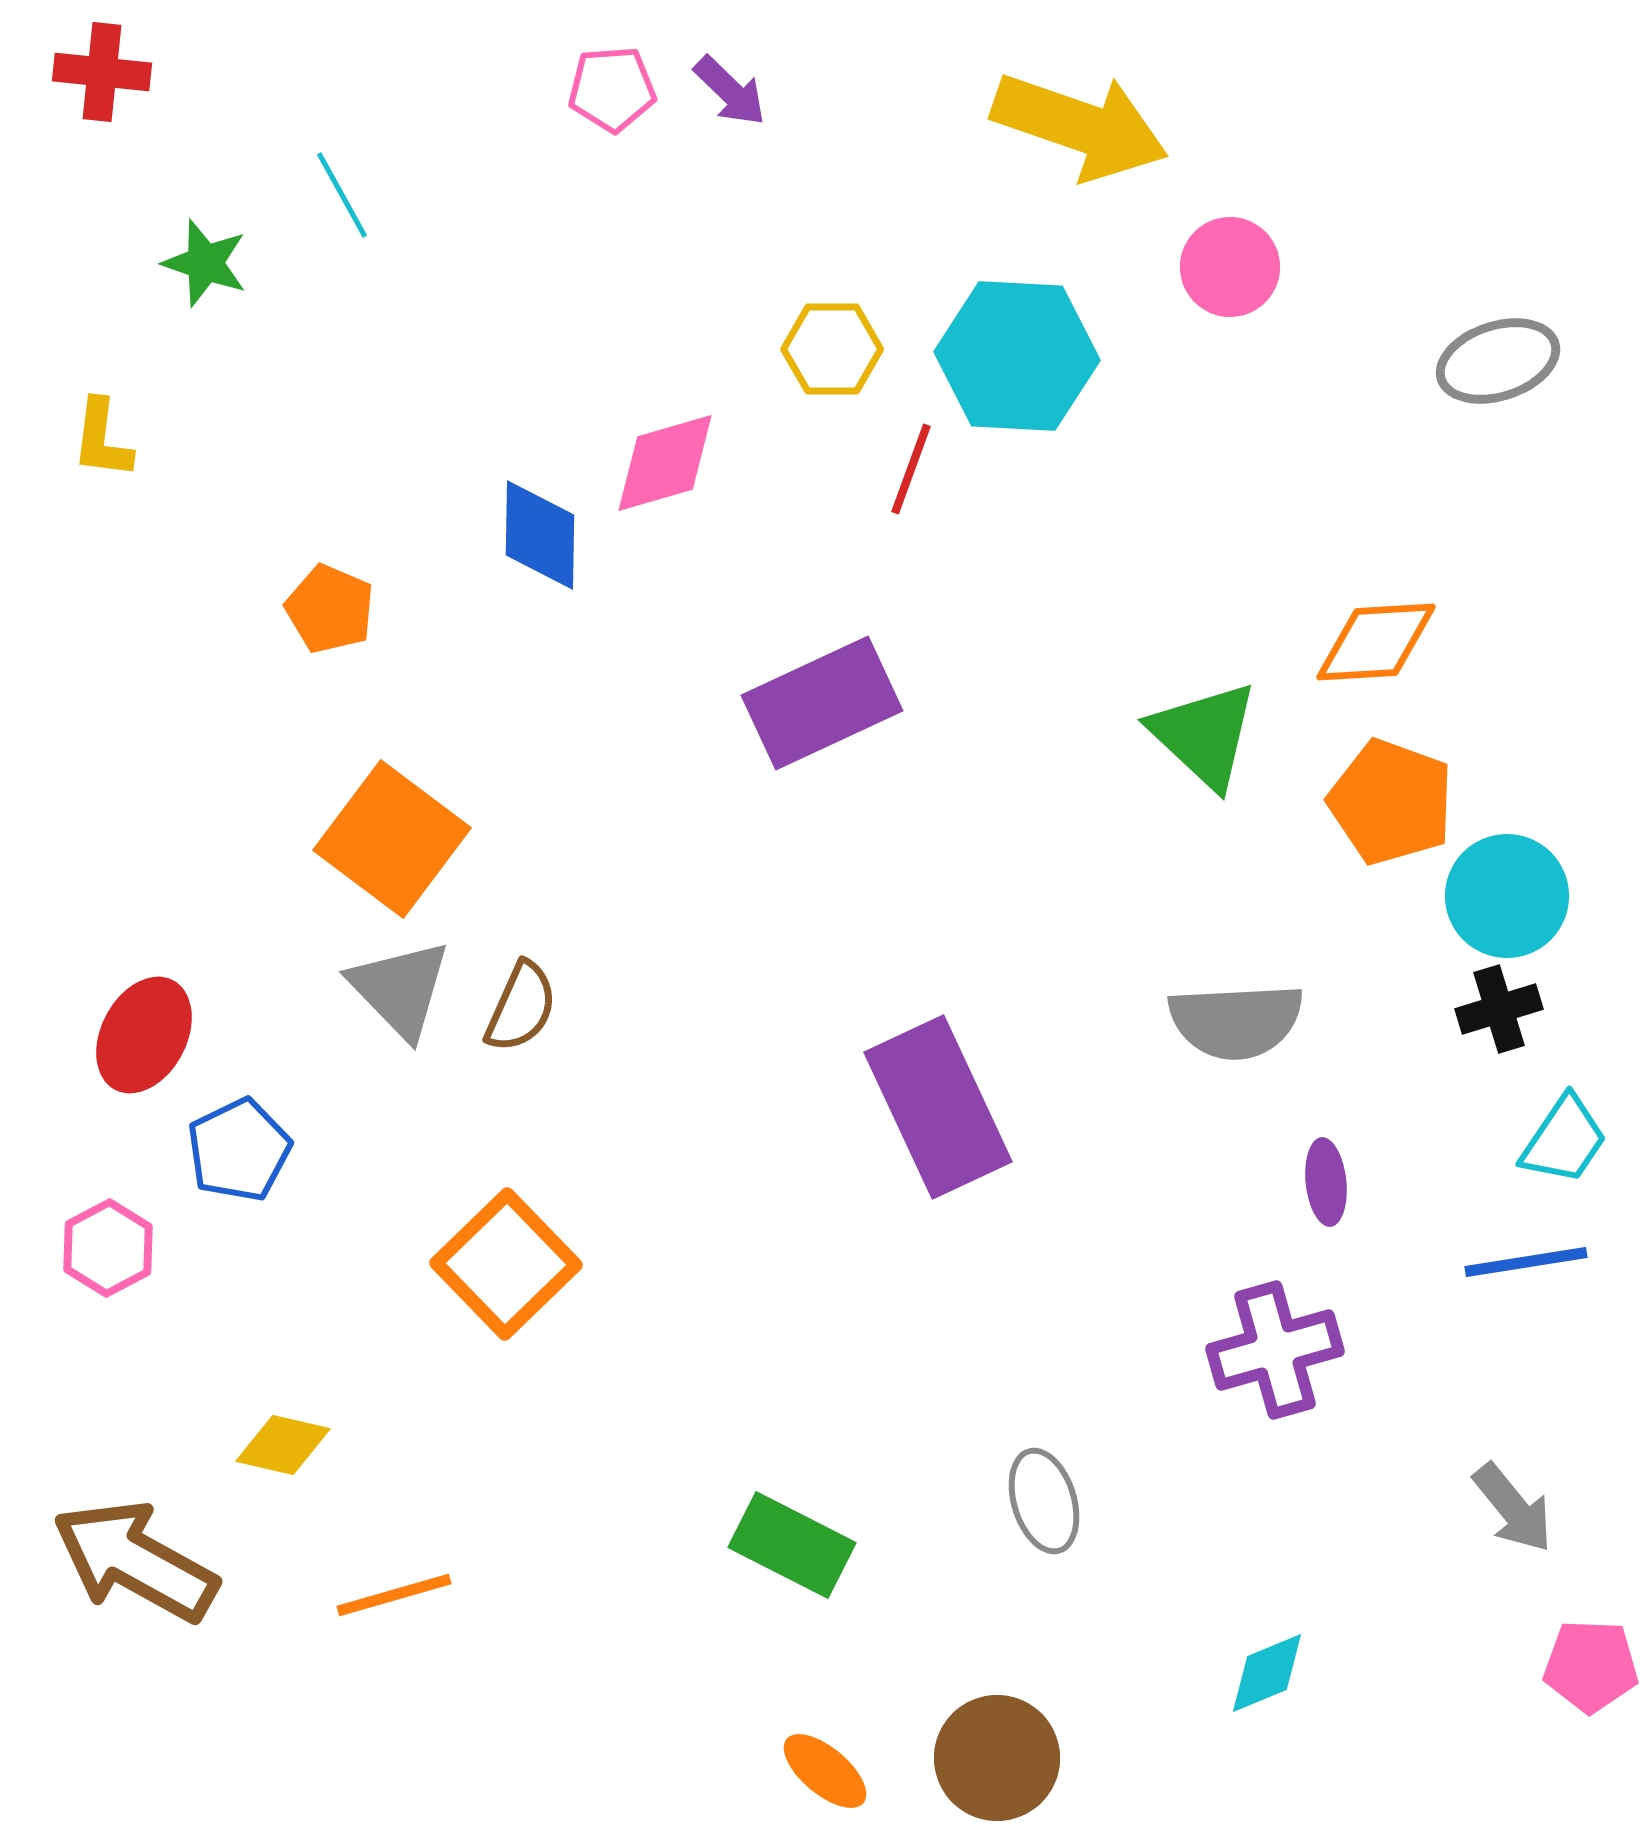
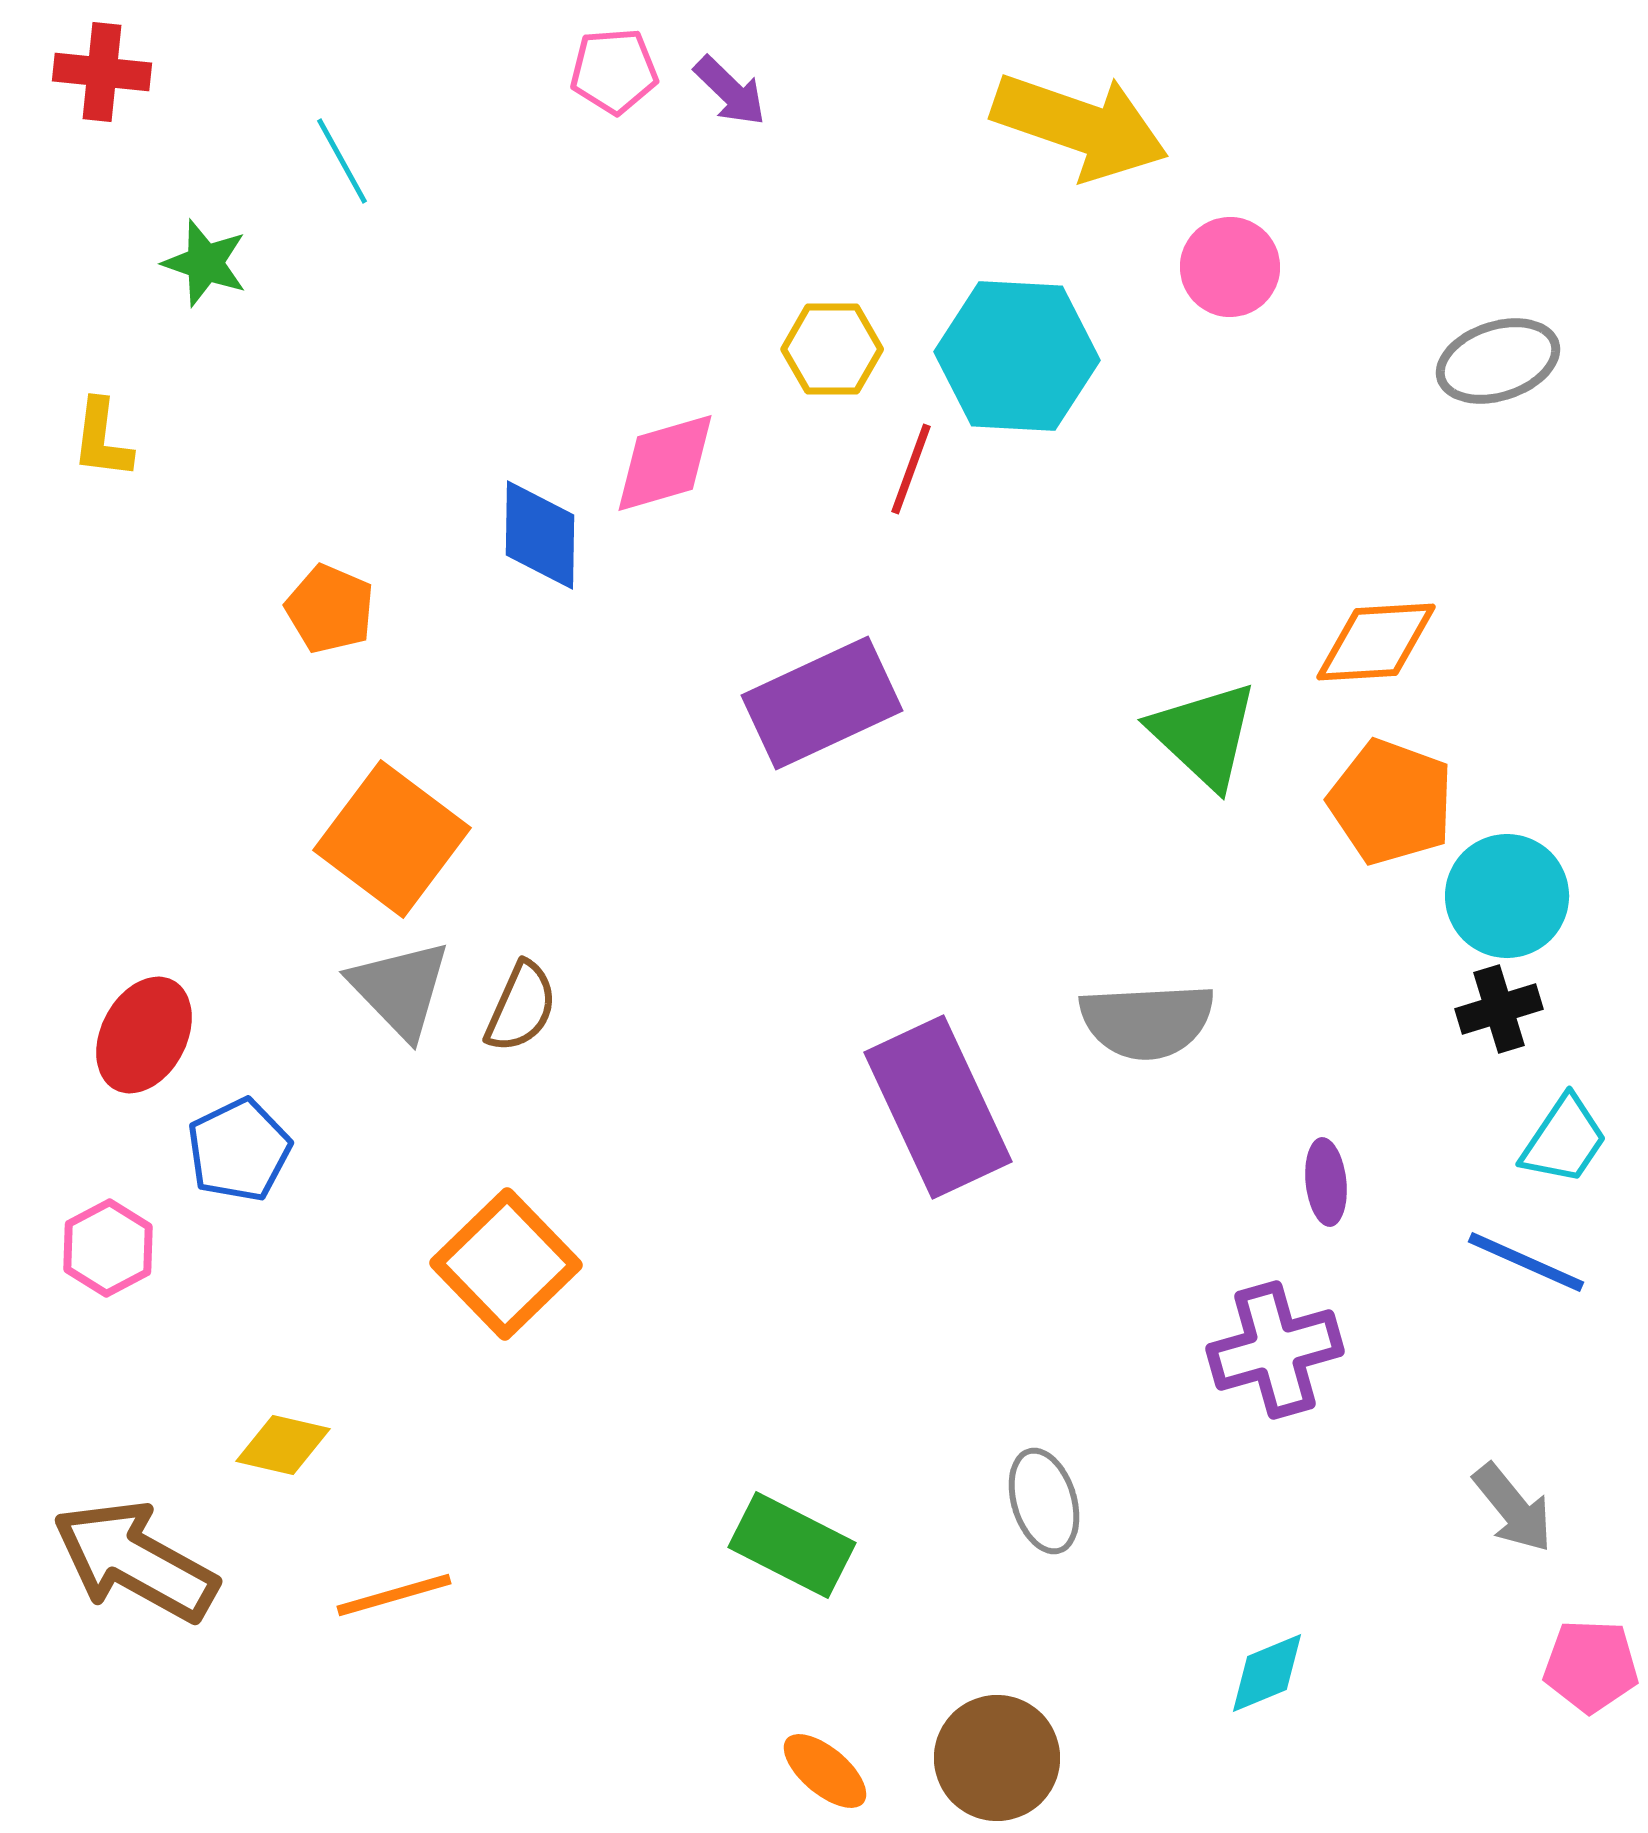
pink pentagon at (612, 89): moved 2 px right, 18 px up
cyan line at (342, 195): moved 34 px up
gray semicircle at (1236, 1021): moved 89 px left
blue line at (1526, 1262): rotated 33 degrees clockwise
